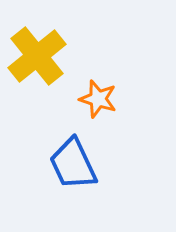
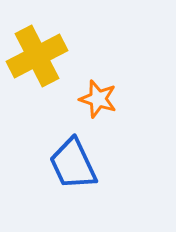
yellow cross: rotated 12 degrees clockwise
